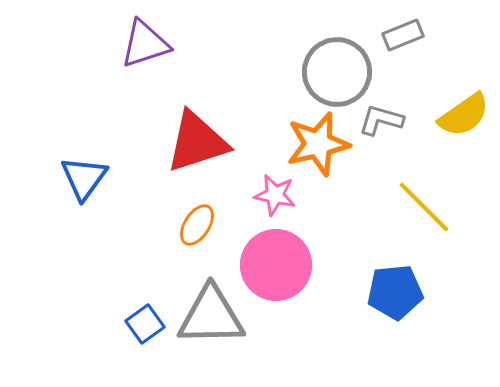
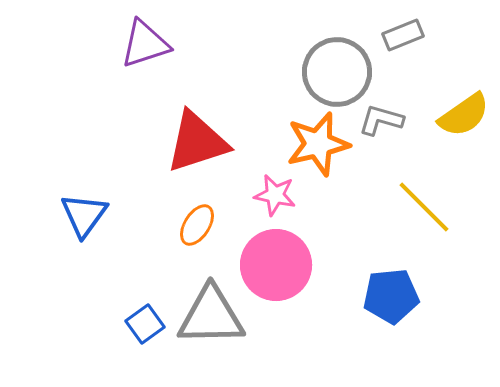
blue triangle: moved 37 px down
blue pentagon: moved 4 px left, 4 px down
